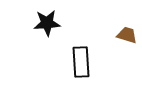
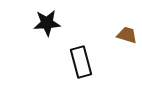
black rectangle: rotated 12 degrees counterclockwise
